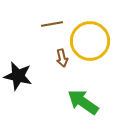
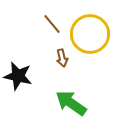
brown line: rotated 60 degrees clockwise
yellow circle: moved 7 px up
green arrow: moved 12 px left, 1 px down
